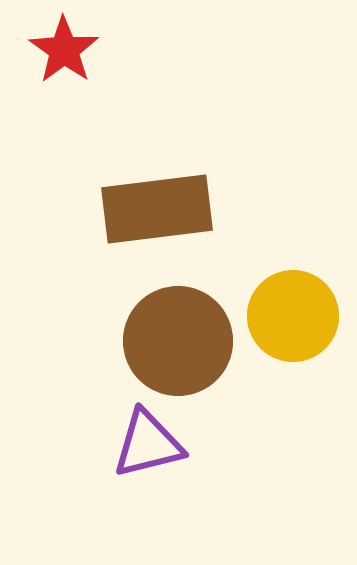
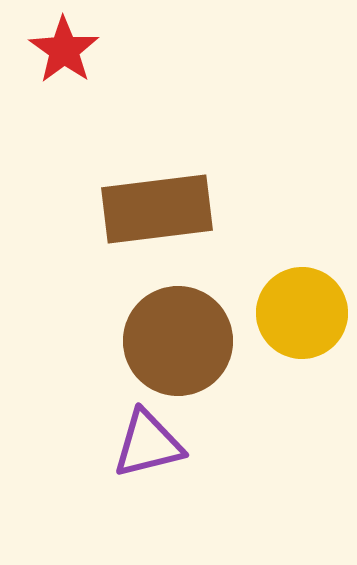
yellow circle: moved 9 px right, 3 px up
